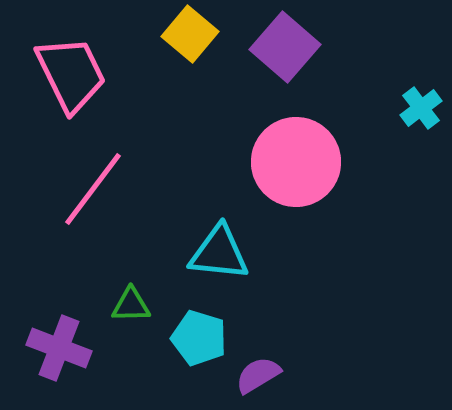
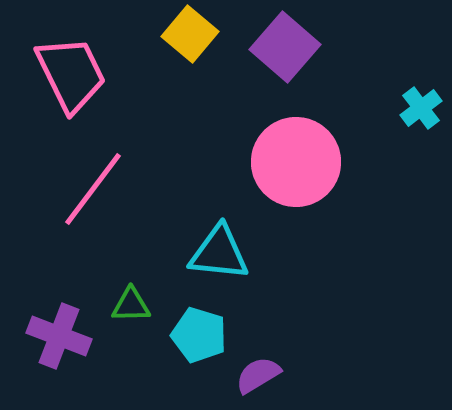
cyan pentagon: moved 3 px up
purple cross: moved 12 px up
